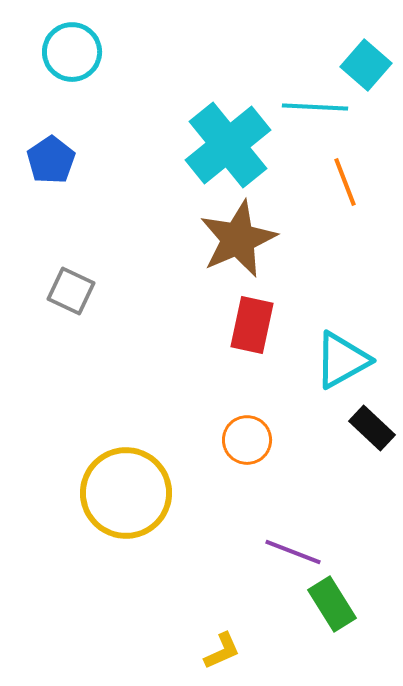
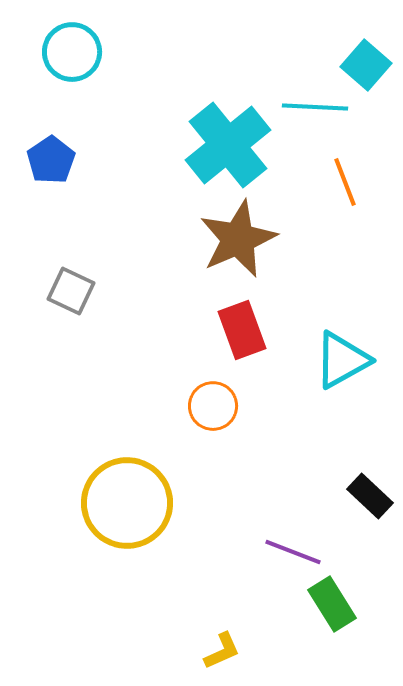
red rectangle: moved 10 px left, 5 px down; rotated 32 degrees counterclockwise
black rectangle: moved 2 px left, 68 px down
orange circle: moved 34 px left, 34 px up
yellow circle: moved 1 px right, 10 px down
